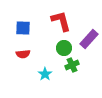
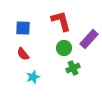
red semicircle: rotated 56 degrees clockwise
green cross: moved 1 px right, 3 px down
cyan star: moved 12 px left, 3 px down; rotated 16 degrees clockwise
